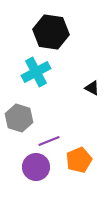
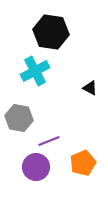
cyan cross: moved 1 px left, 1 px up
black triangle: moved 2 px left
gray hexagon: rotated 8 degrees counterclockwise
orange pentagon: moved 4 px right, 3 px down
